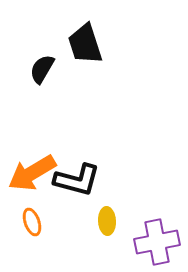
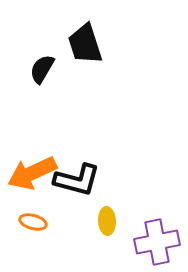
orange arrow: rotated 6 degrees clockwise
orange ellipse: moved 1 px right; rotated 56 degrees counterclockwise
